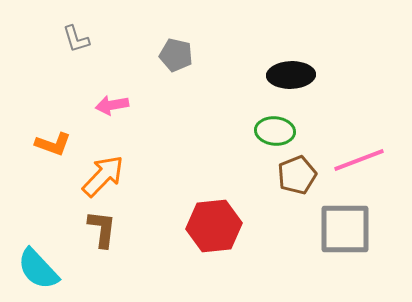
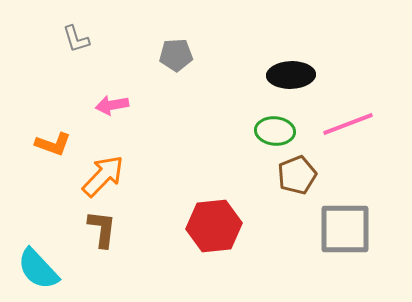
gray pentagon: rotated 16 degrees counterclockwise
pink line: moved 11 px left, 36 px up
